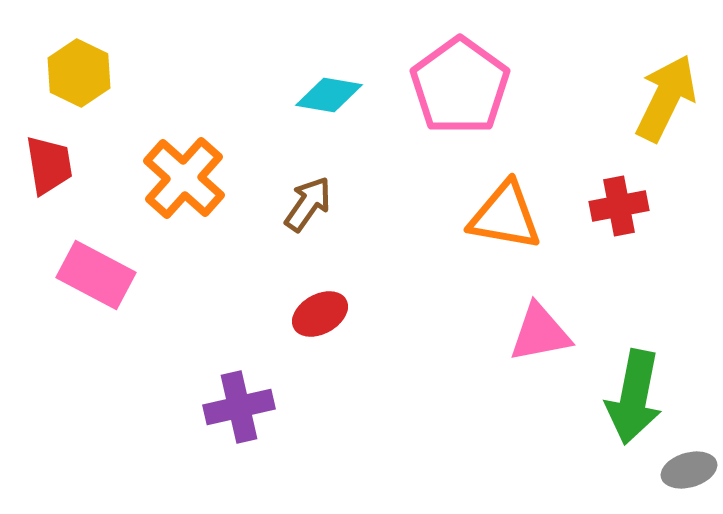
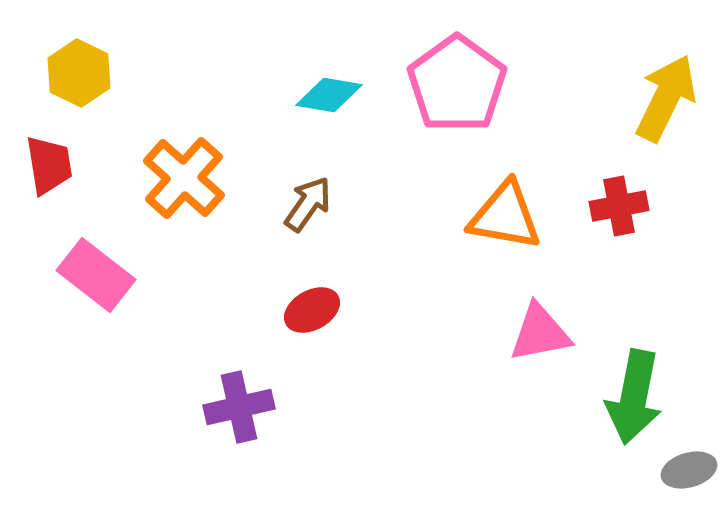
pink pentagon: moved 3 px left, 2 px up
pink rectangle: rotated 10 degrees clockwise
red ellipse: moved 8 px left, 4 px up
